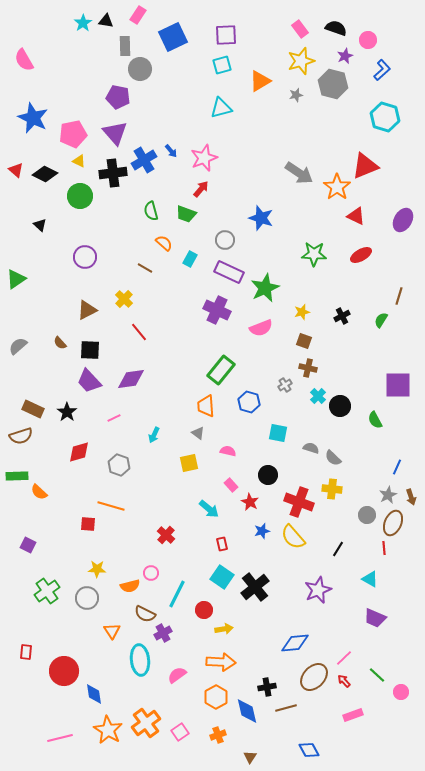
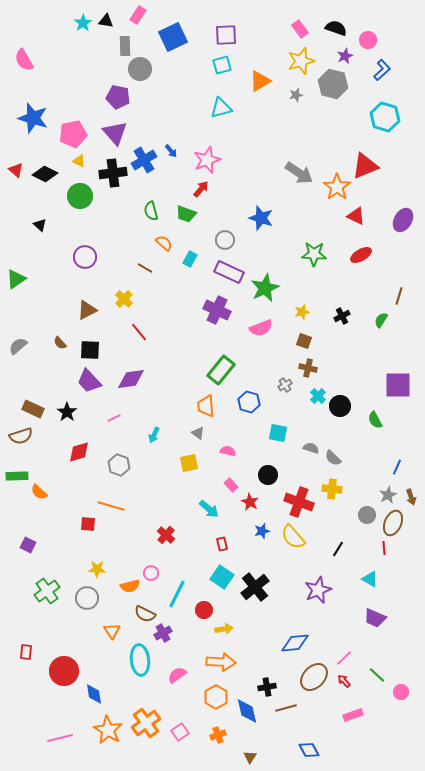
blue star at (33, 118): rotated 8 degrees counterclockwise
pink star at (204, 158): moved 3 px right, 2 px down
